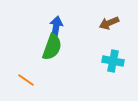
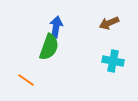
green semicircle: moved 3 px left
